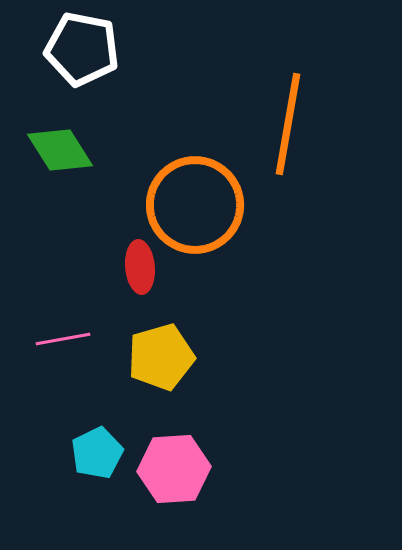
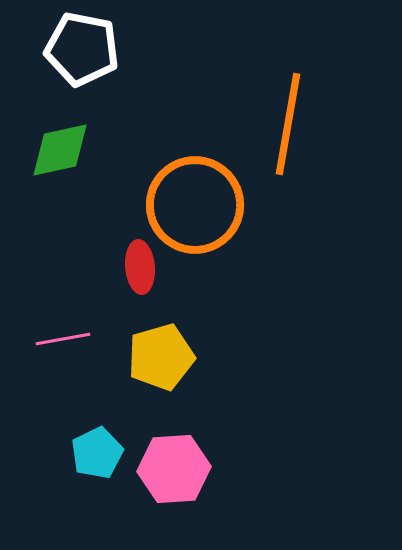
green diamond: rotated 70 degrees counterclockwise
